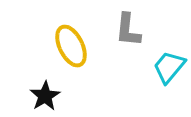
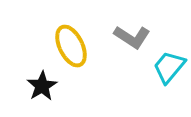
gray L-shape: moved 4 px right, 7 px down; rotated 63 degrees counterclockwise
black star: moved 3 px left, 10 px up
